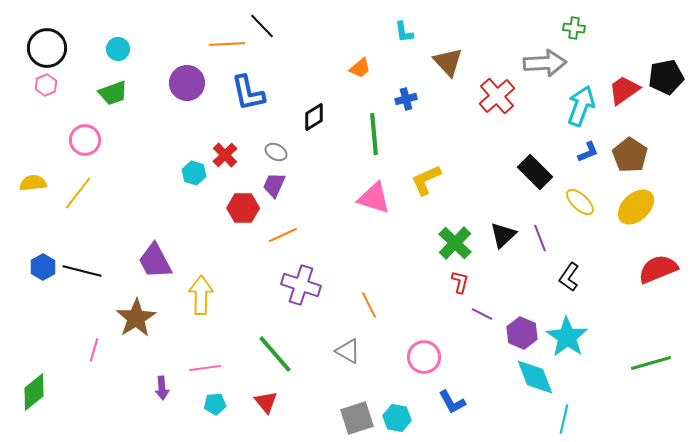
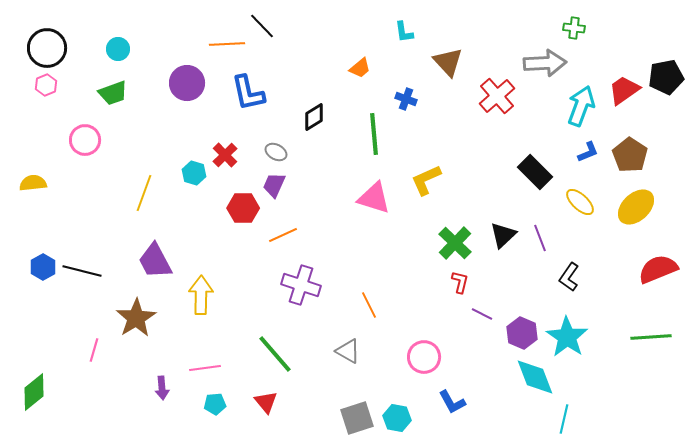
blue cross at (406, 99): rotated 35 degrees clockwise
yellow line at (78, 193): moved 66 px right; rotated 18 degrees counterclockwise
green line at (651, 363): moved 26 px up; rotated 12 degrees clockwise
